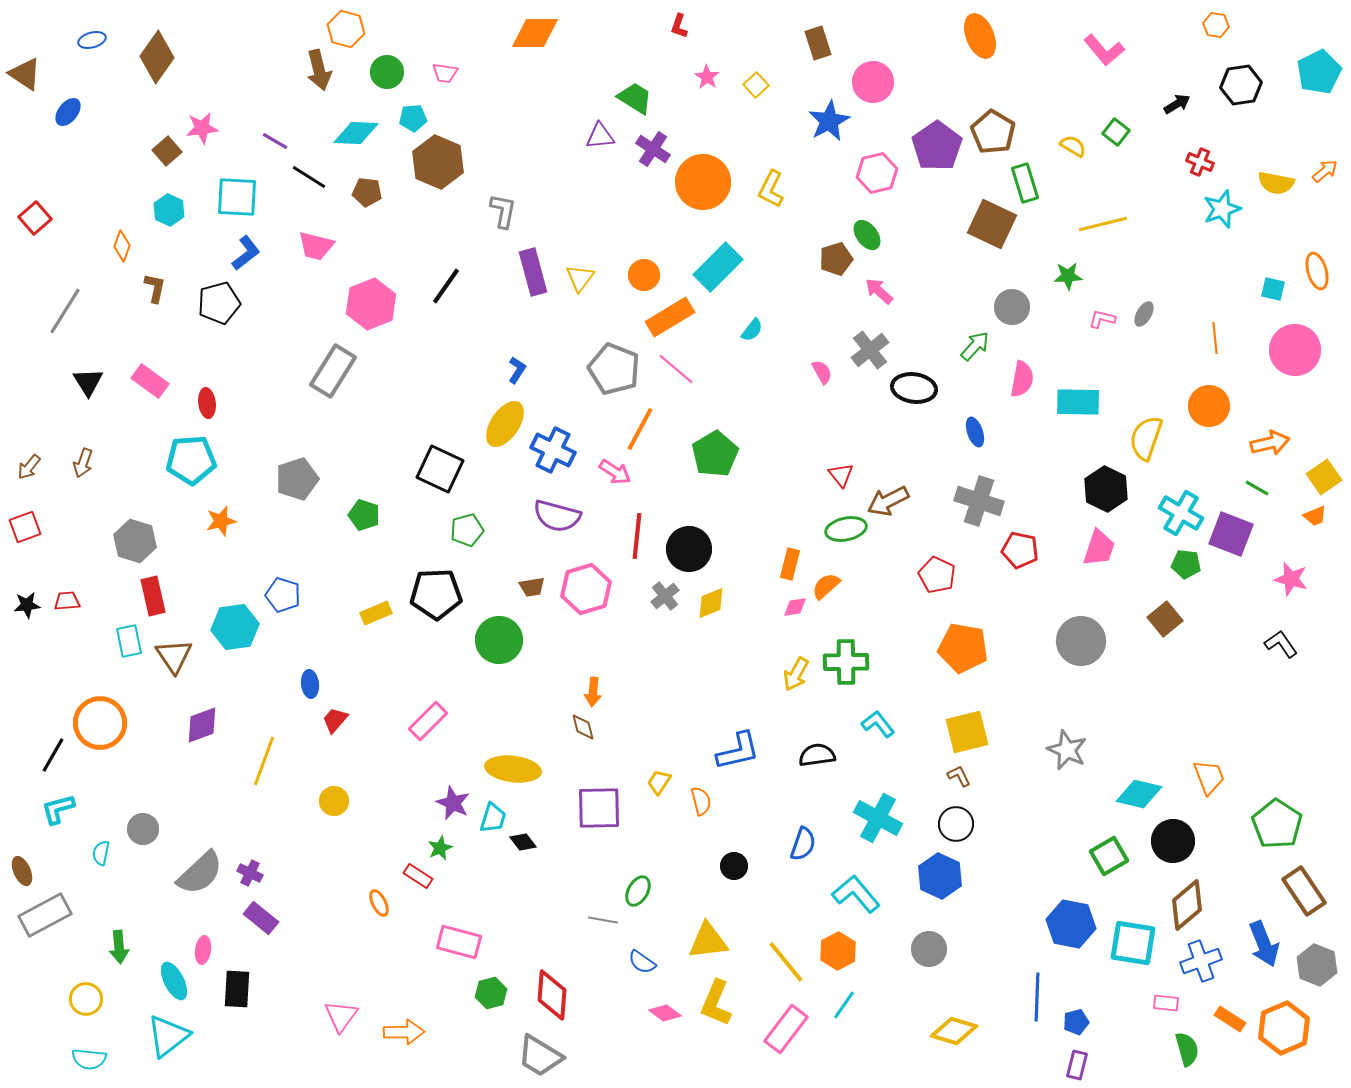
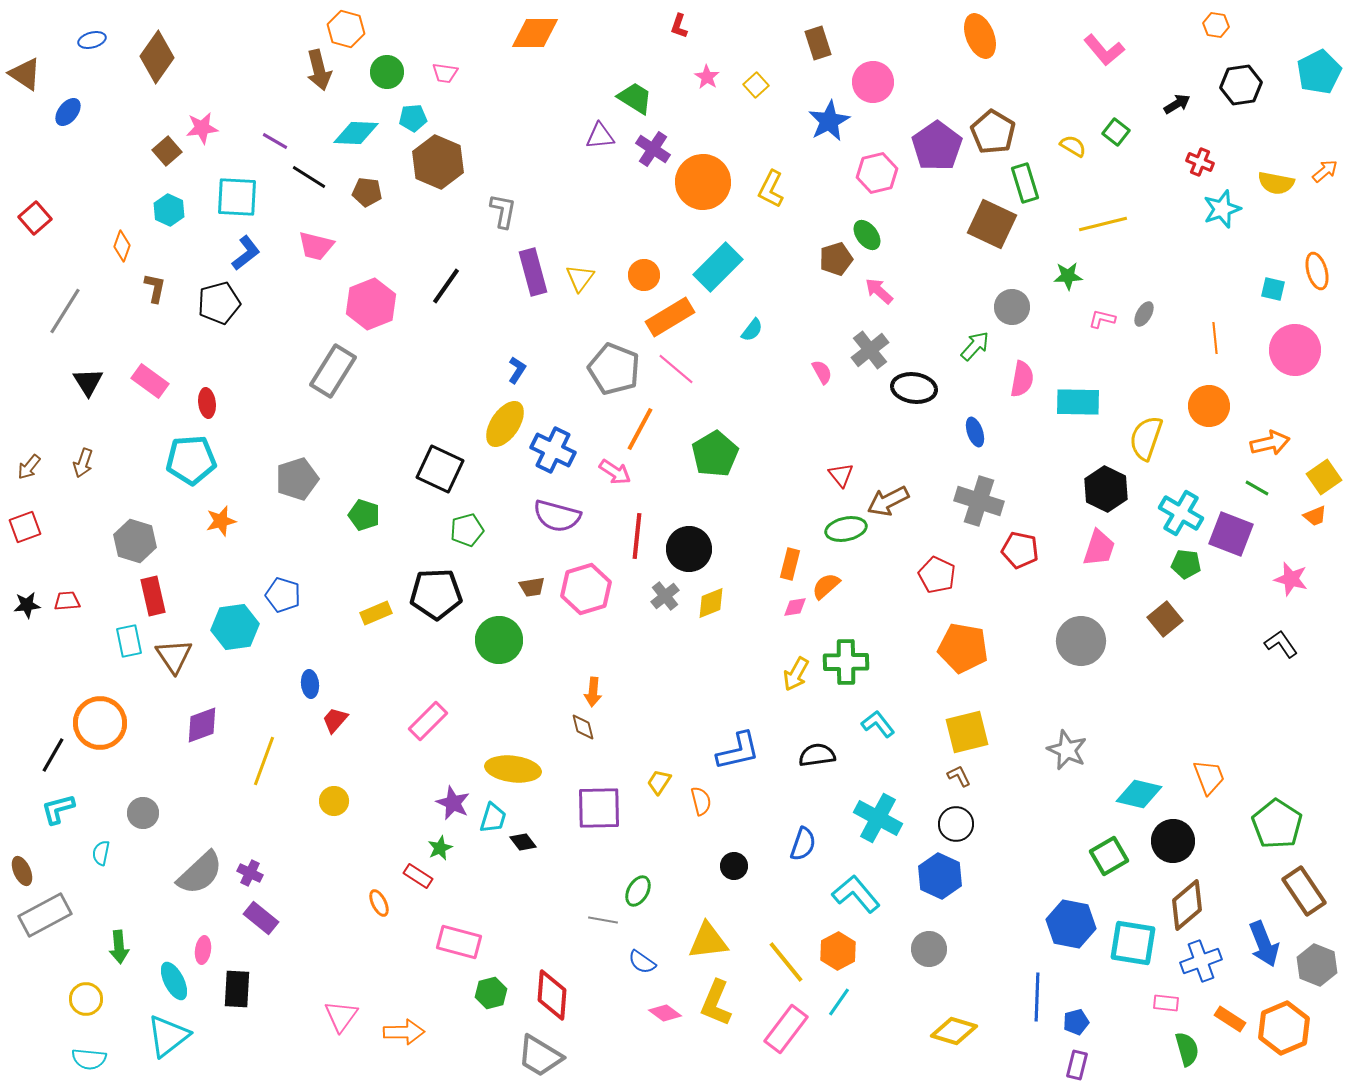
gray circle at (143, 829): moved 16 px up
cyan line at (844, 1005): moved 5 px left, 3 px up
